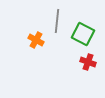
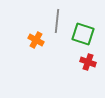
green square: rotated 10 degrees counterclockwise
